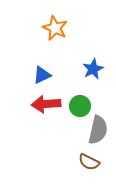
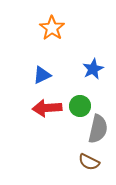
orange star: moved 3 px left; rotated 10 degrees clockwise
red arrow: moved 1 px right, 4 px down
gray semicircle: moved 1 px up
